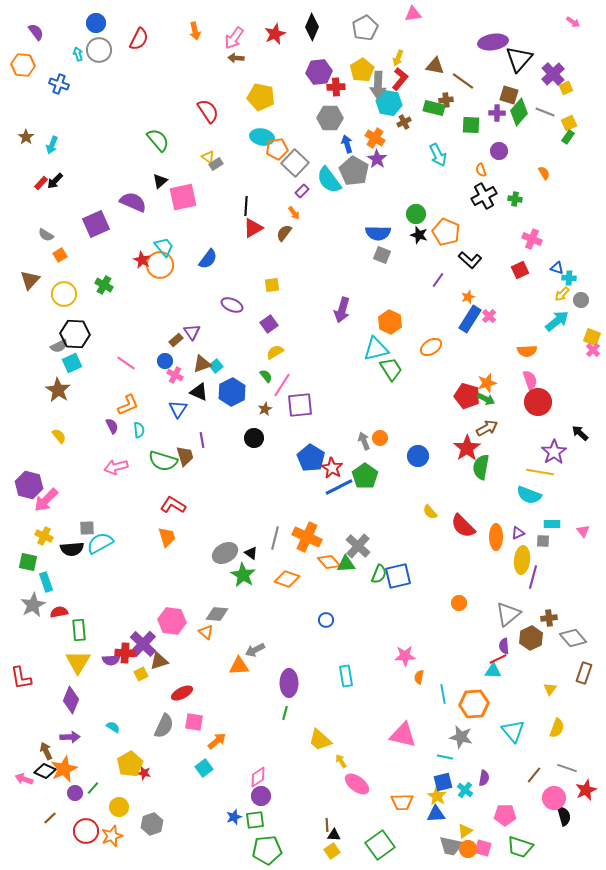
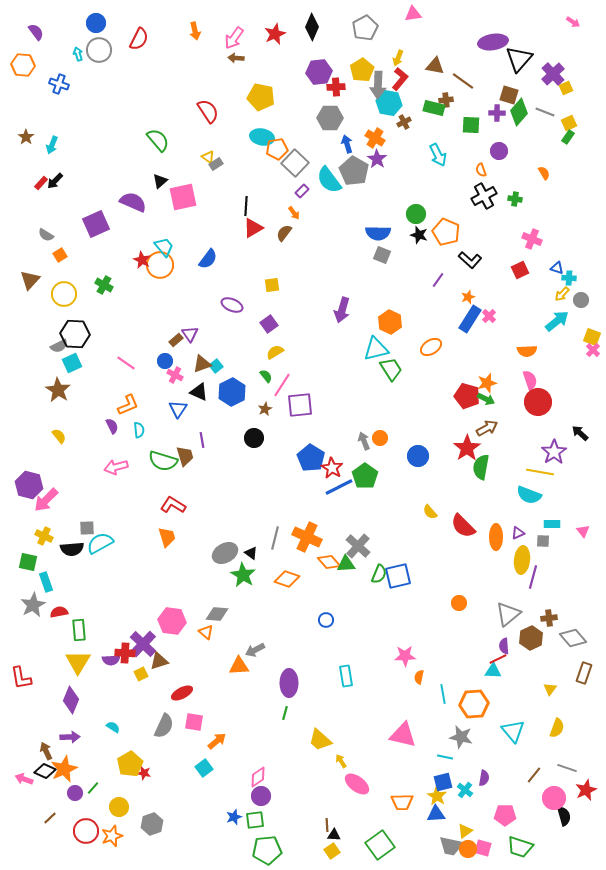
purple triangle at (192, 332): moved 2 px left, 2 px down
